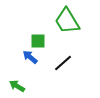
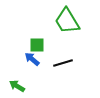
green square: moved 1 px left, 4 px down
blue arrow: moved 2 px right, 2 px down
black line: rotated 24 degrees clockwise
